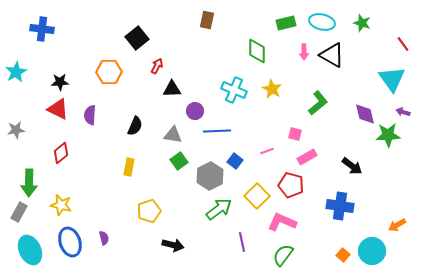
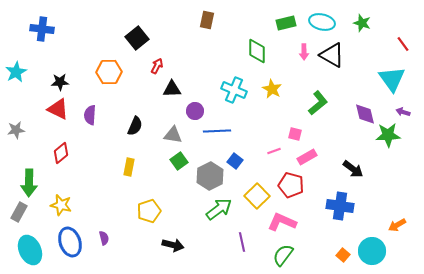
pink line at (267, 151): moved 7 px right
black arrow at (352, 166): moved 1 px right, 3 px down
